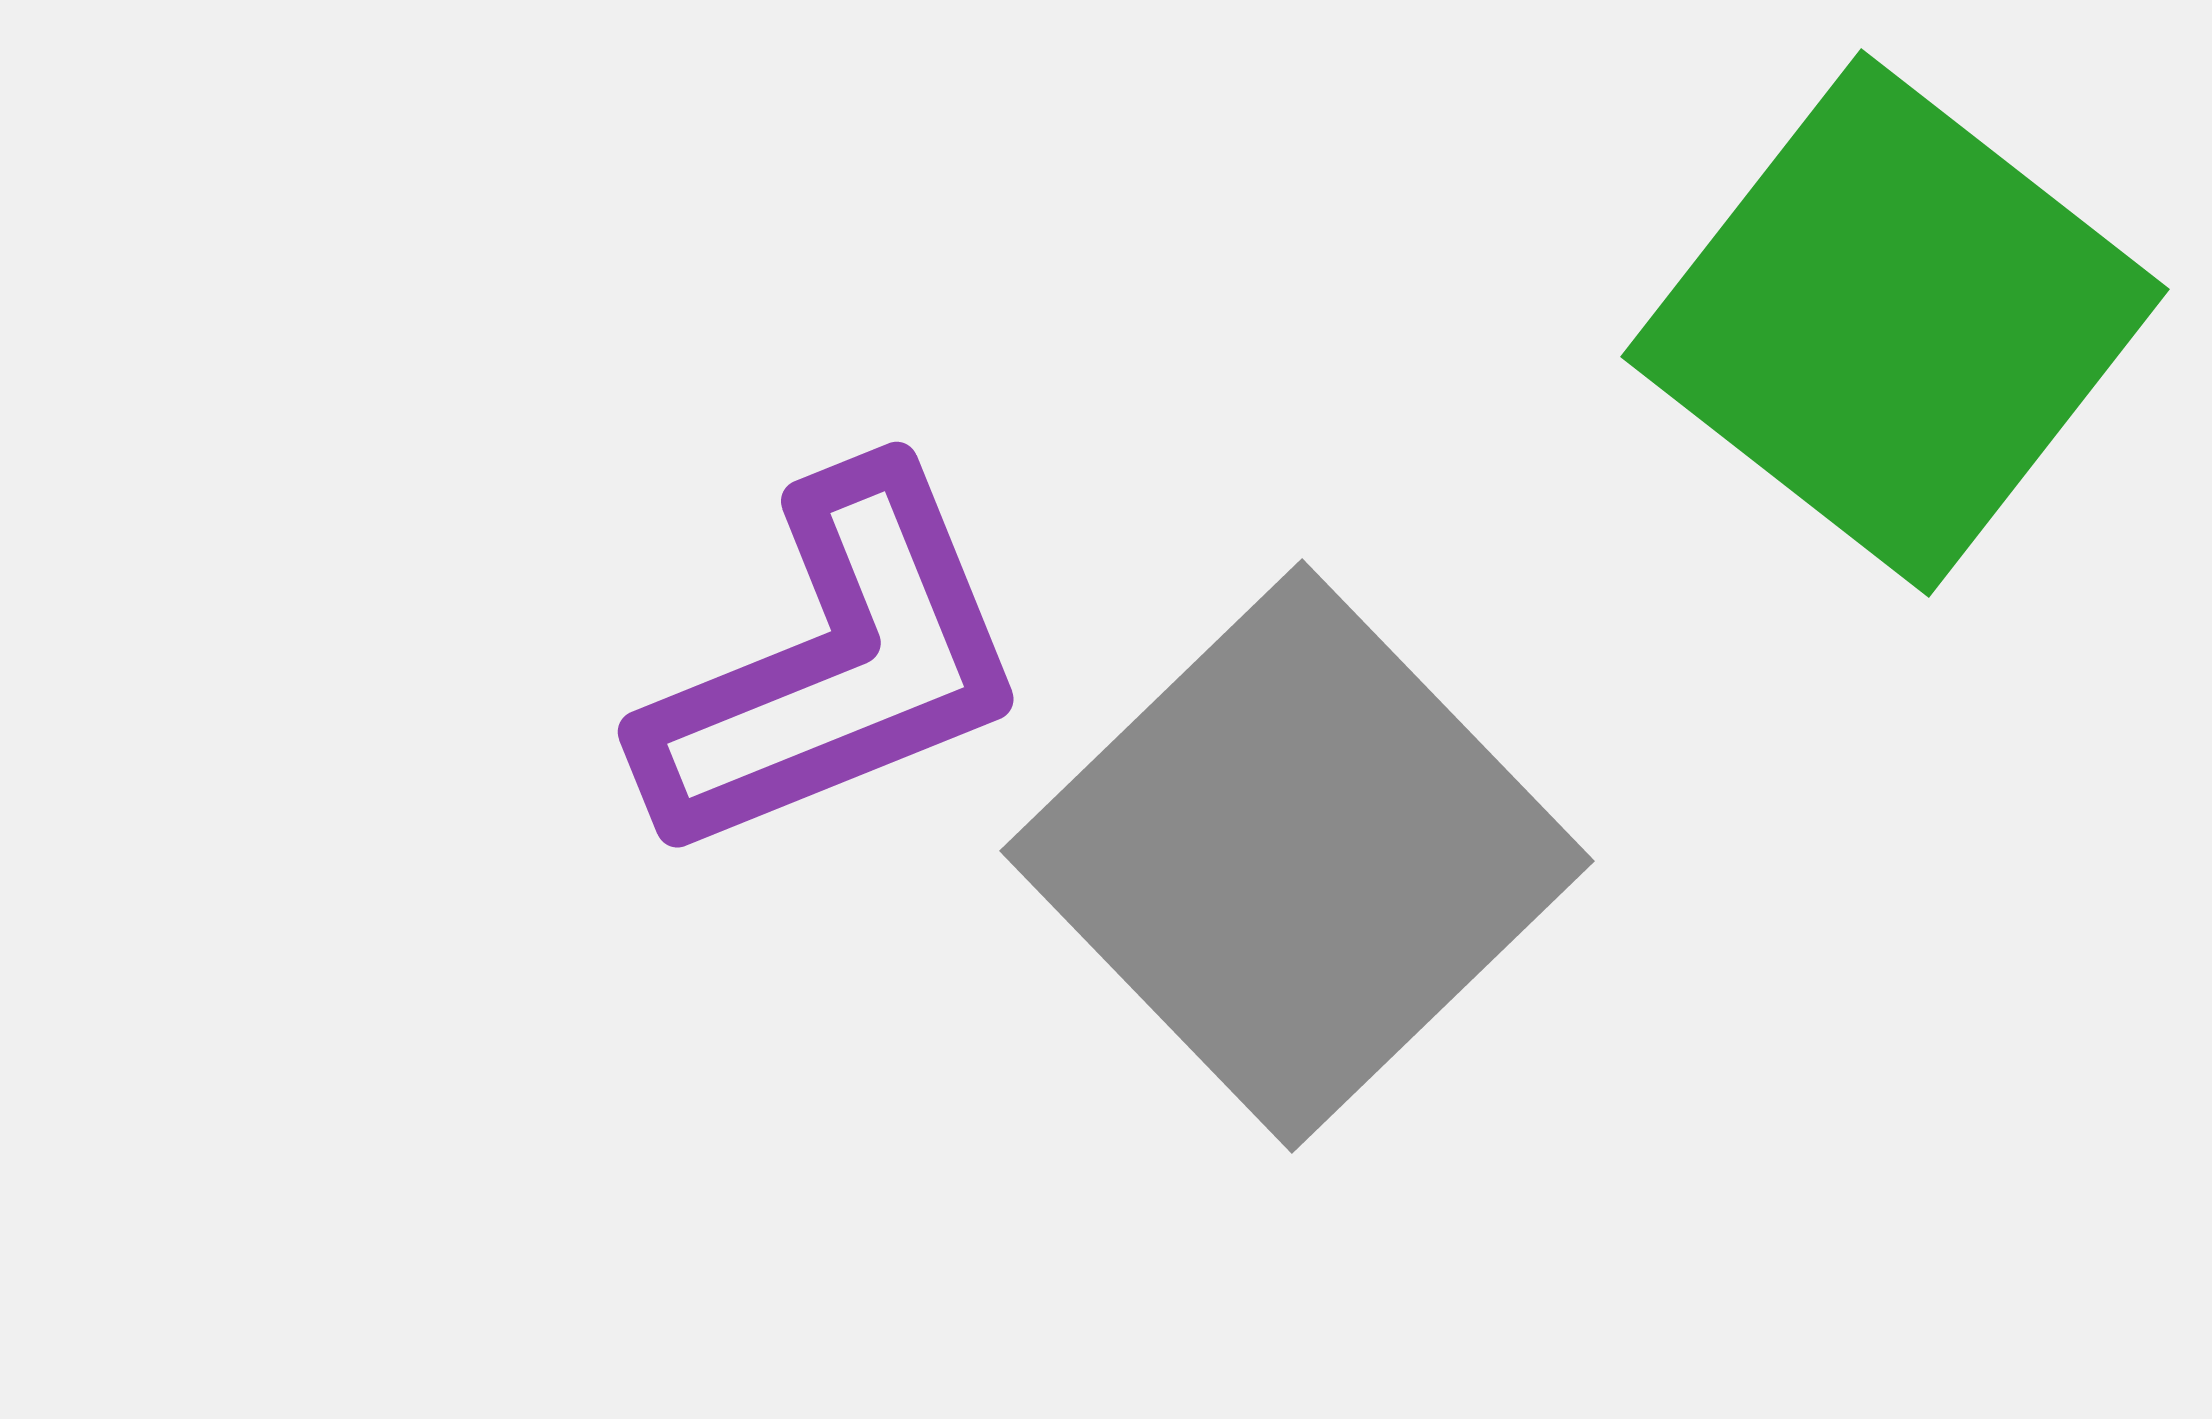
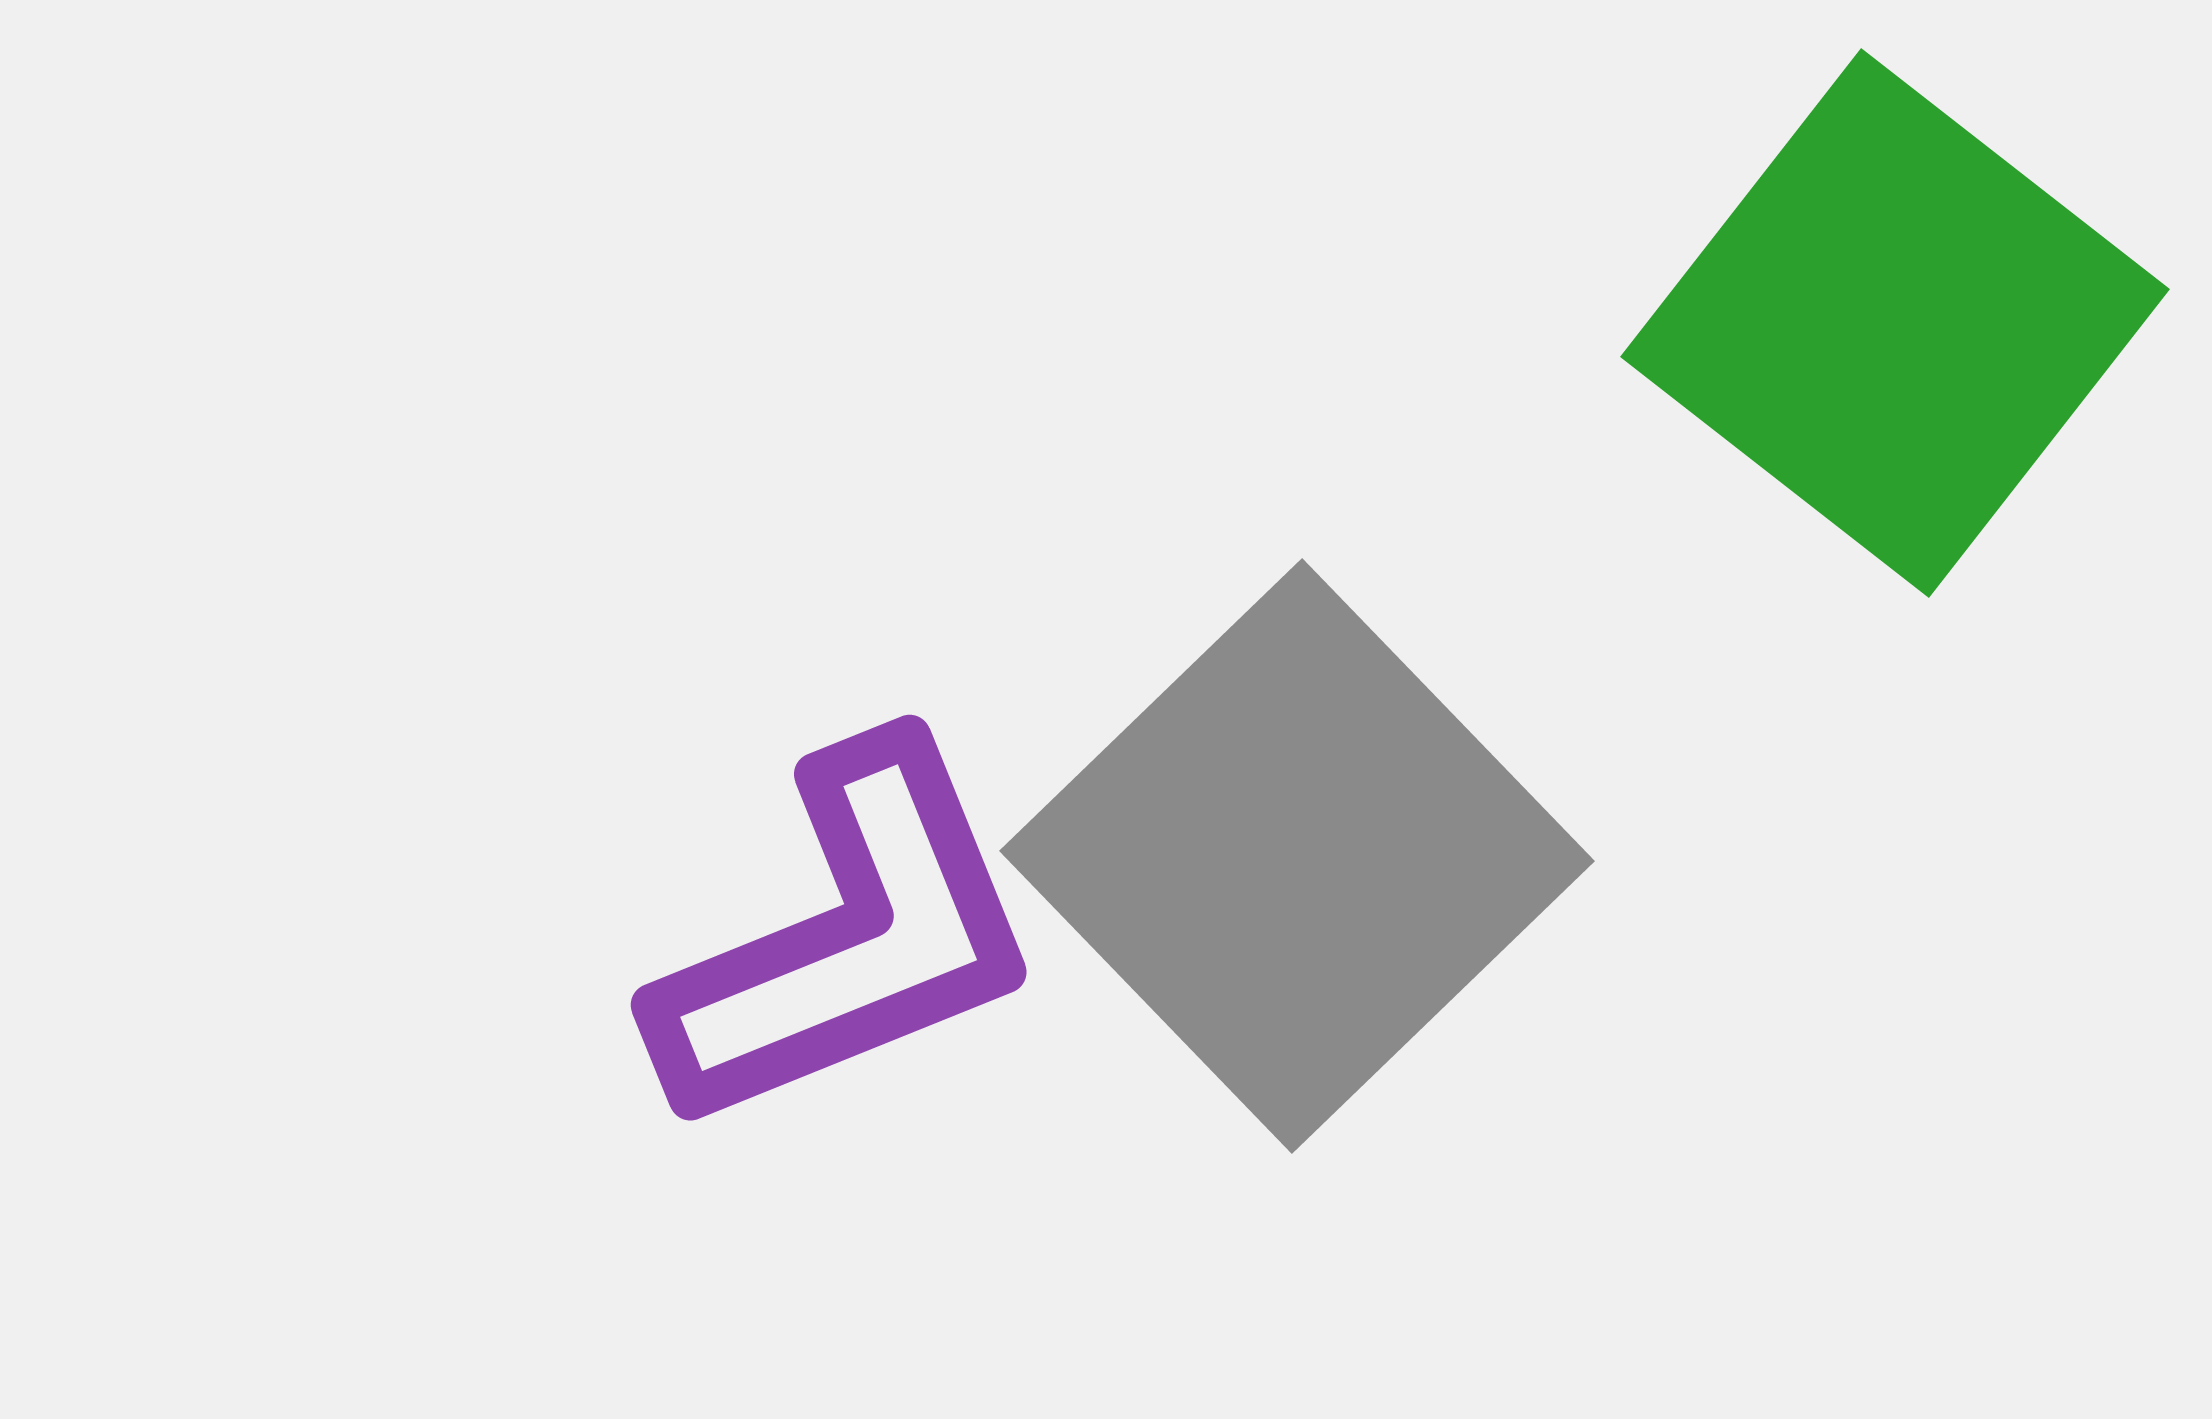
purple L-shape: moved 13 px right, 273 px down
